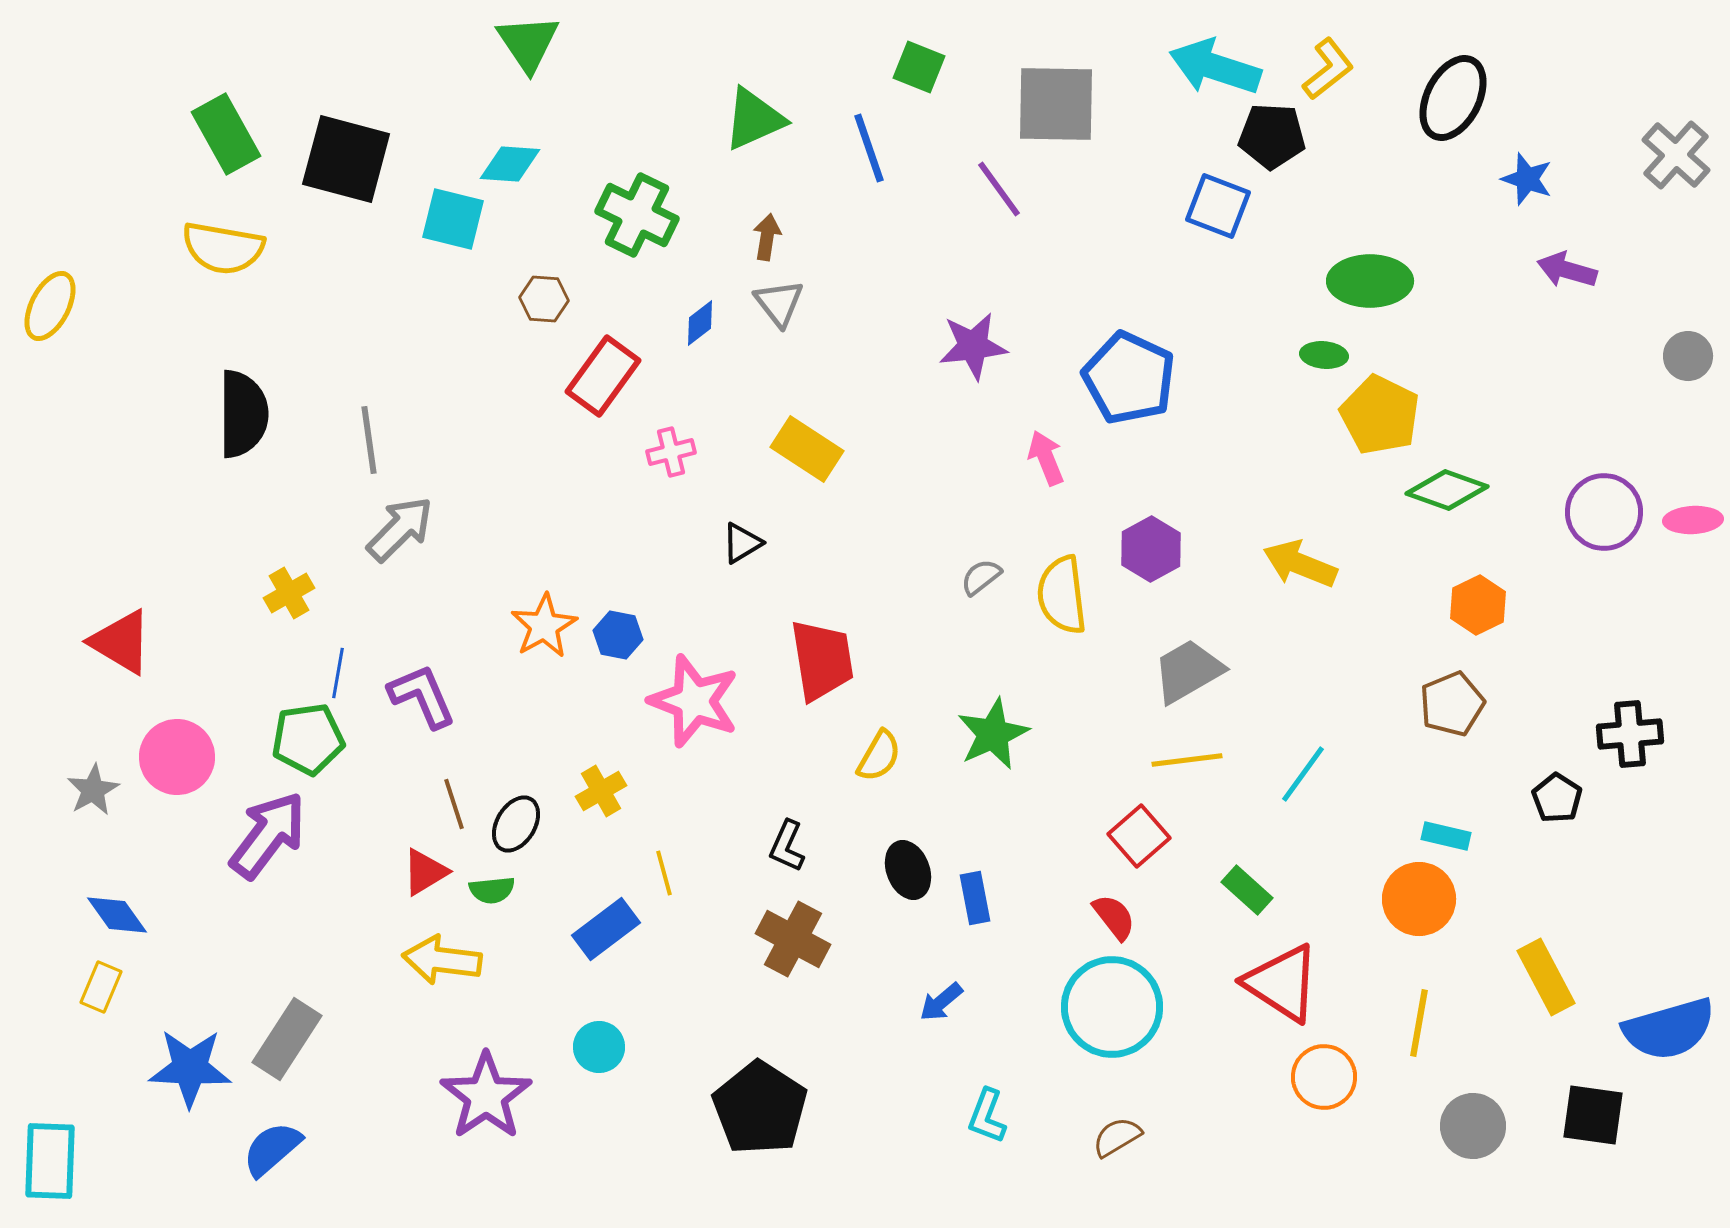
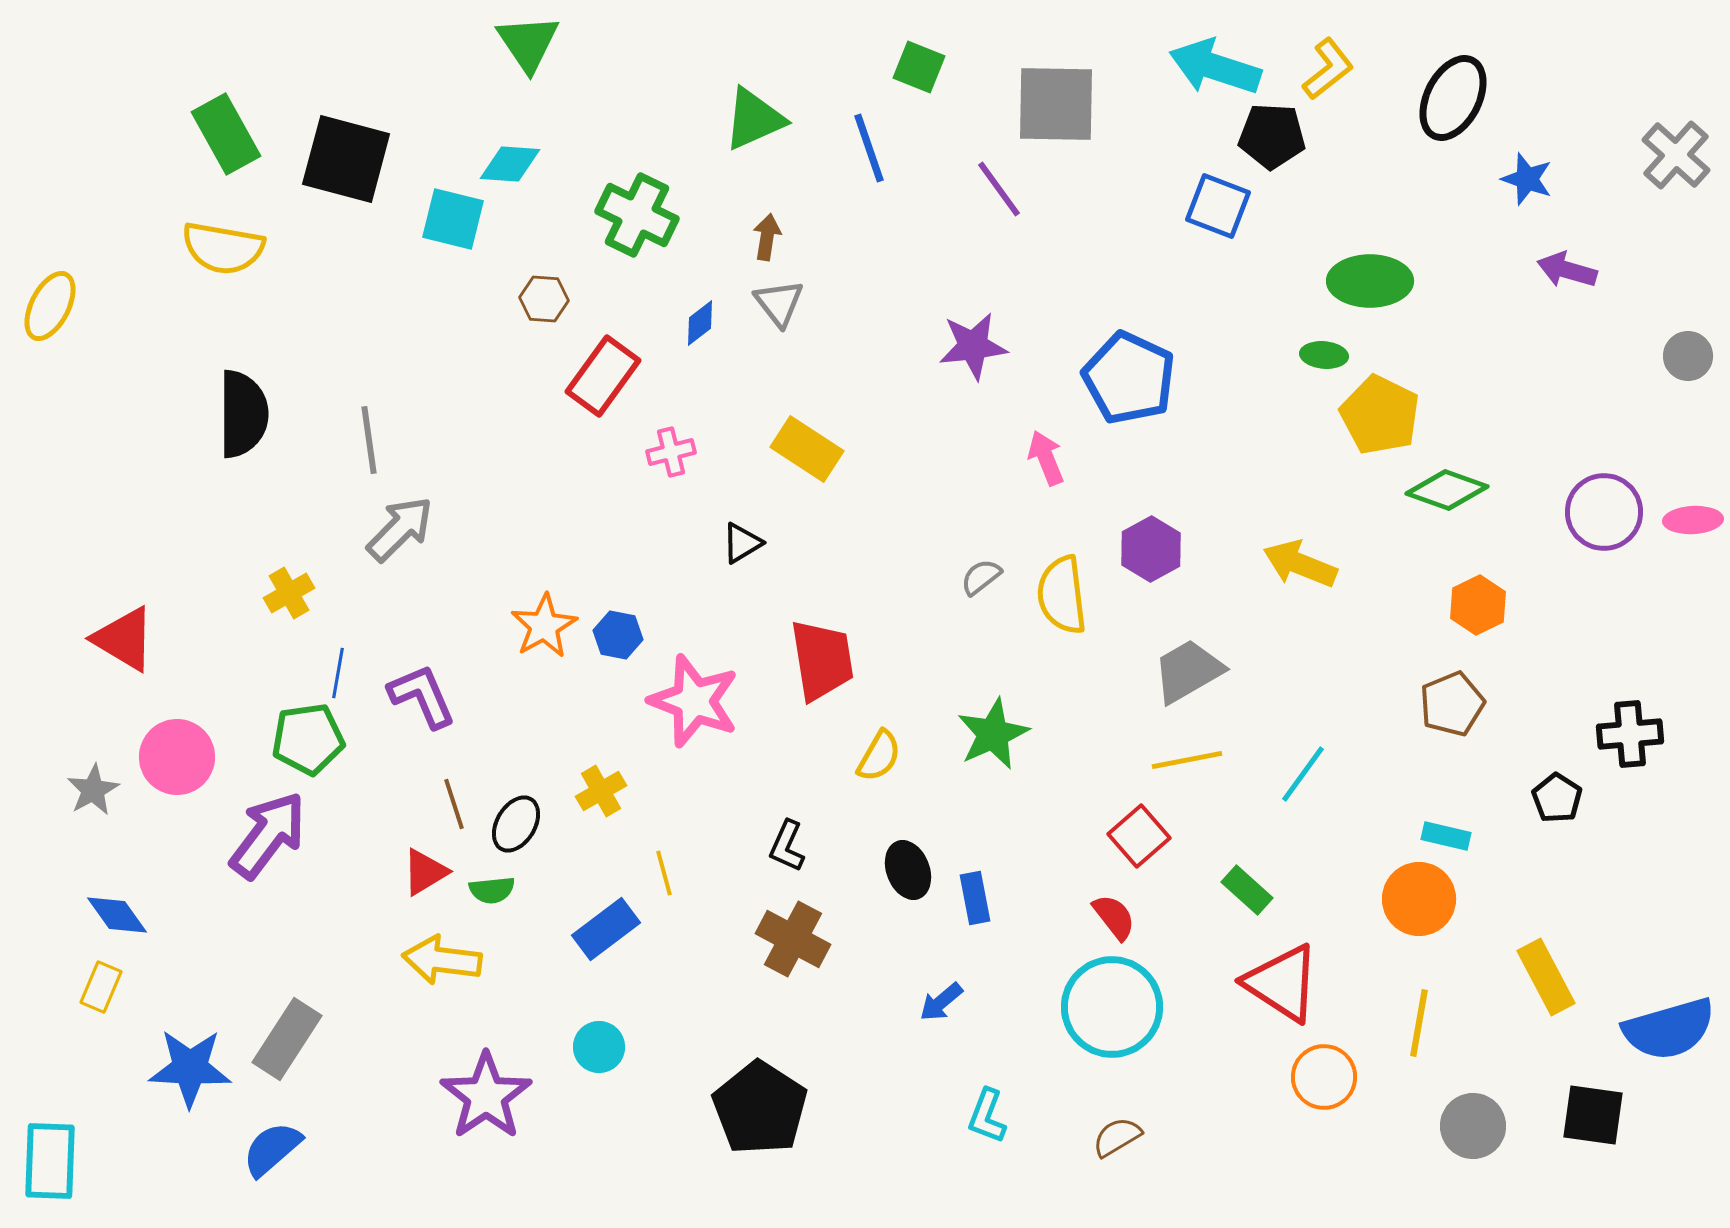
red triangle at (121, 642): moved 3 px right, 3 px up
yellow line at (1187, 760): rotated 4 degrees counterclockwise
